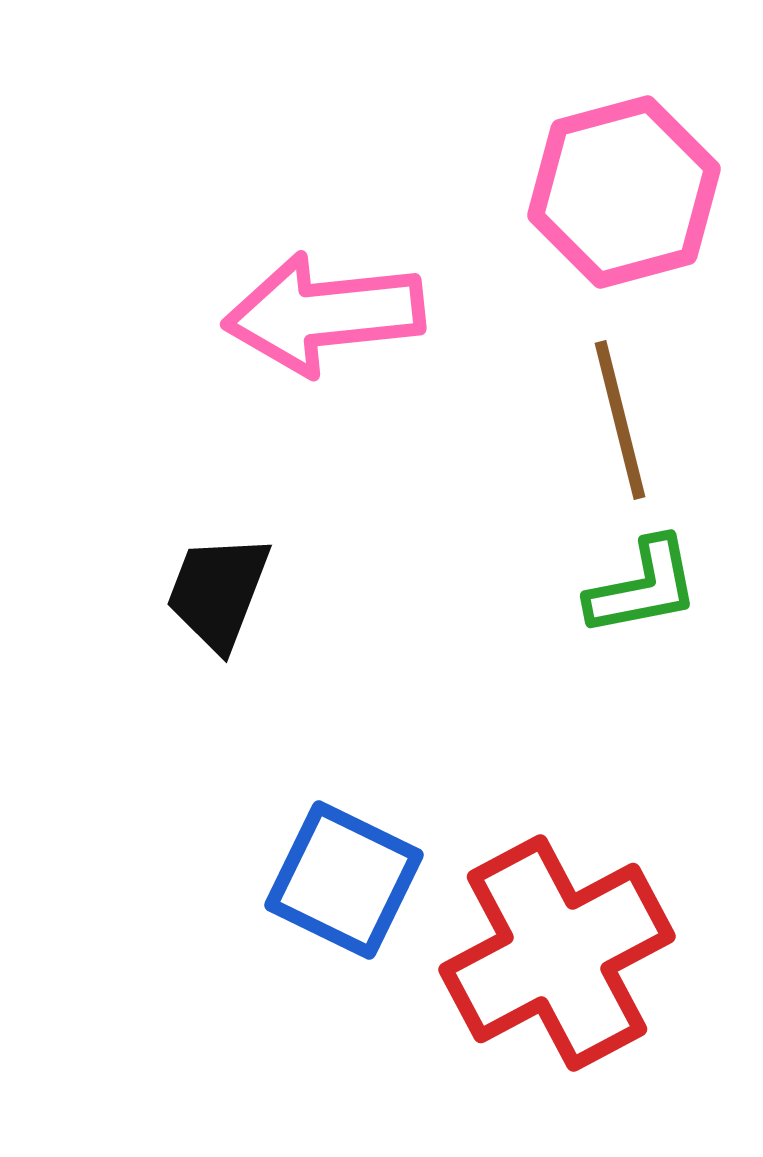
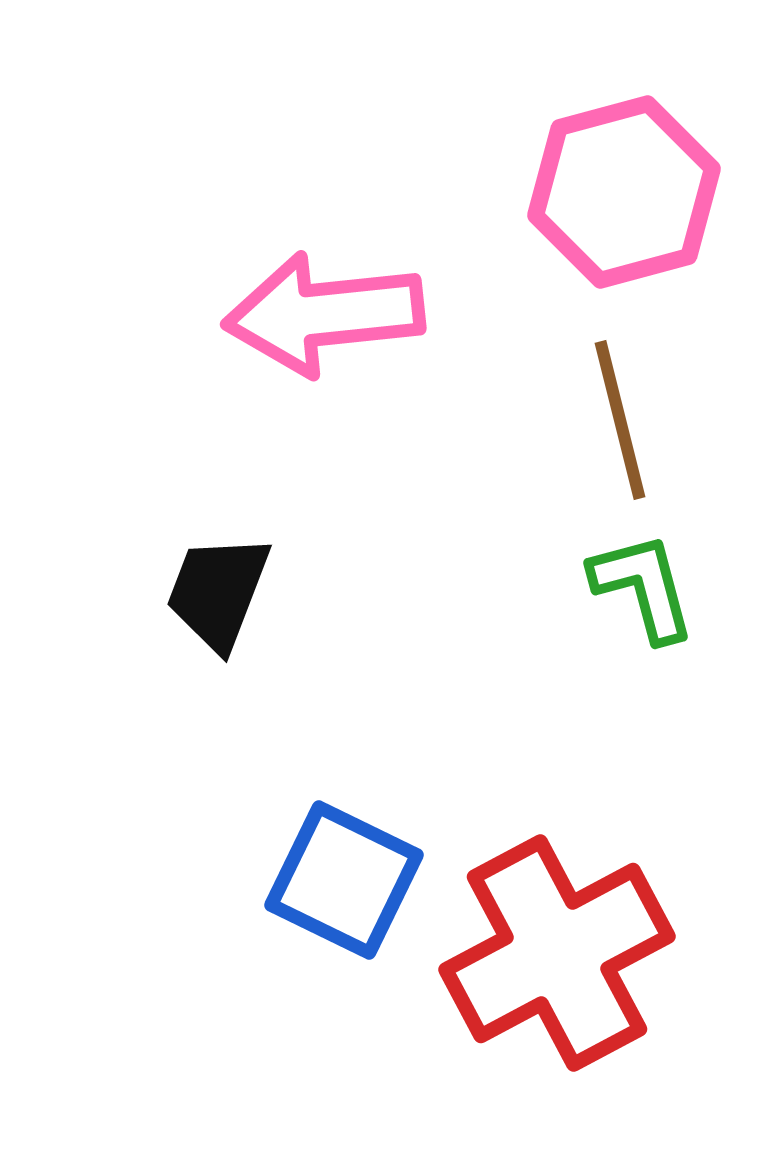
green L-shape: rotated 94 degrees counterclockwise
